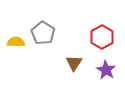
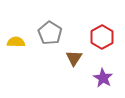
gray pentagon: moved 7 px right
brown triangle: moved 5 px up
purple star: moved 3 px left, 8 px down
